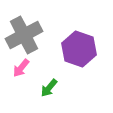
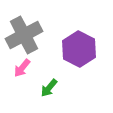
purple hexagon: rotated 8 degrees clockwise
pink arrow: moved 1 px right
